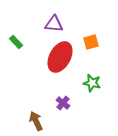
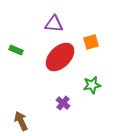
green rectangle: moved 8 px down; rotated 24 degrees counterclockwise
red ellipse: rotated 16 degrees clockwise
green star: moved 2 px down; rotated 24 degrees counterclockwise
brown arrow: moved 15 px left
